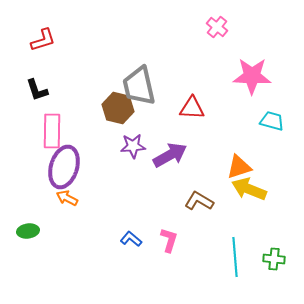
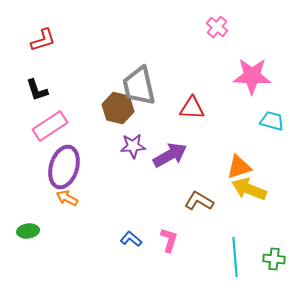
pink rectangle: moved 2 px left, 5 px up; rotated 56 degrees clockwise
